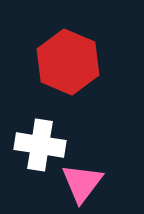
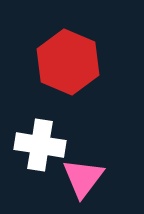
pink triangle: moved 1 px right, 5 px up
